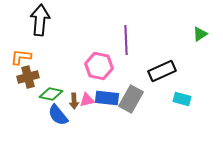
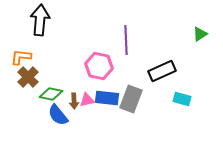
brown cross: rotated 30 degrees counterclockwise
gray rectangle: rotated 8 degrees counterclockwise
